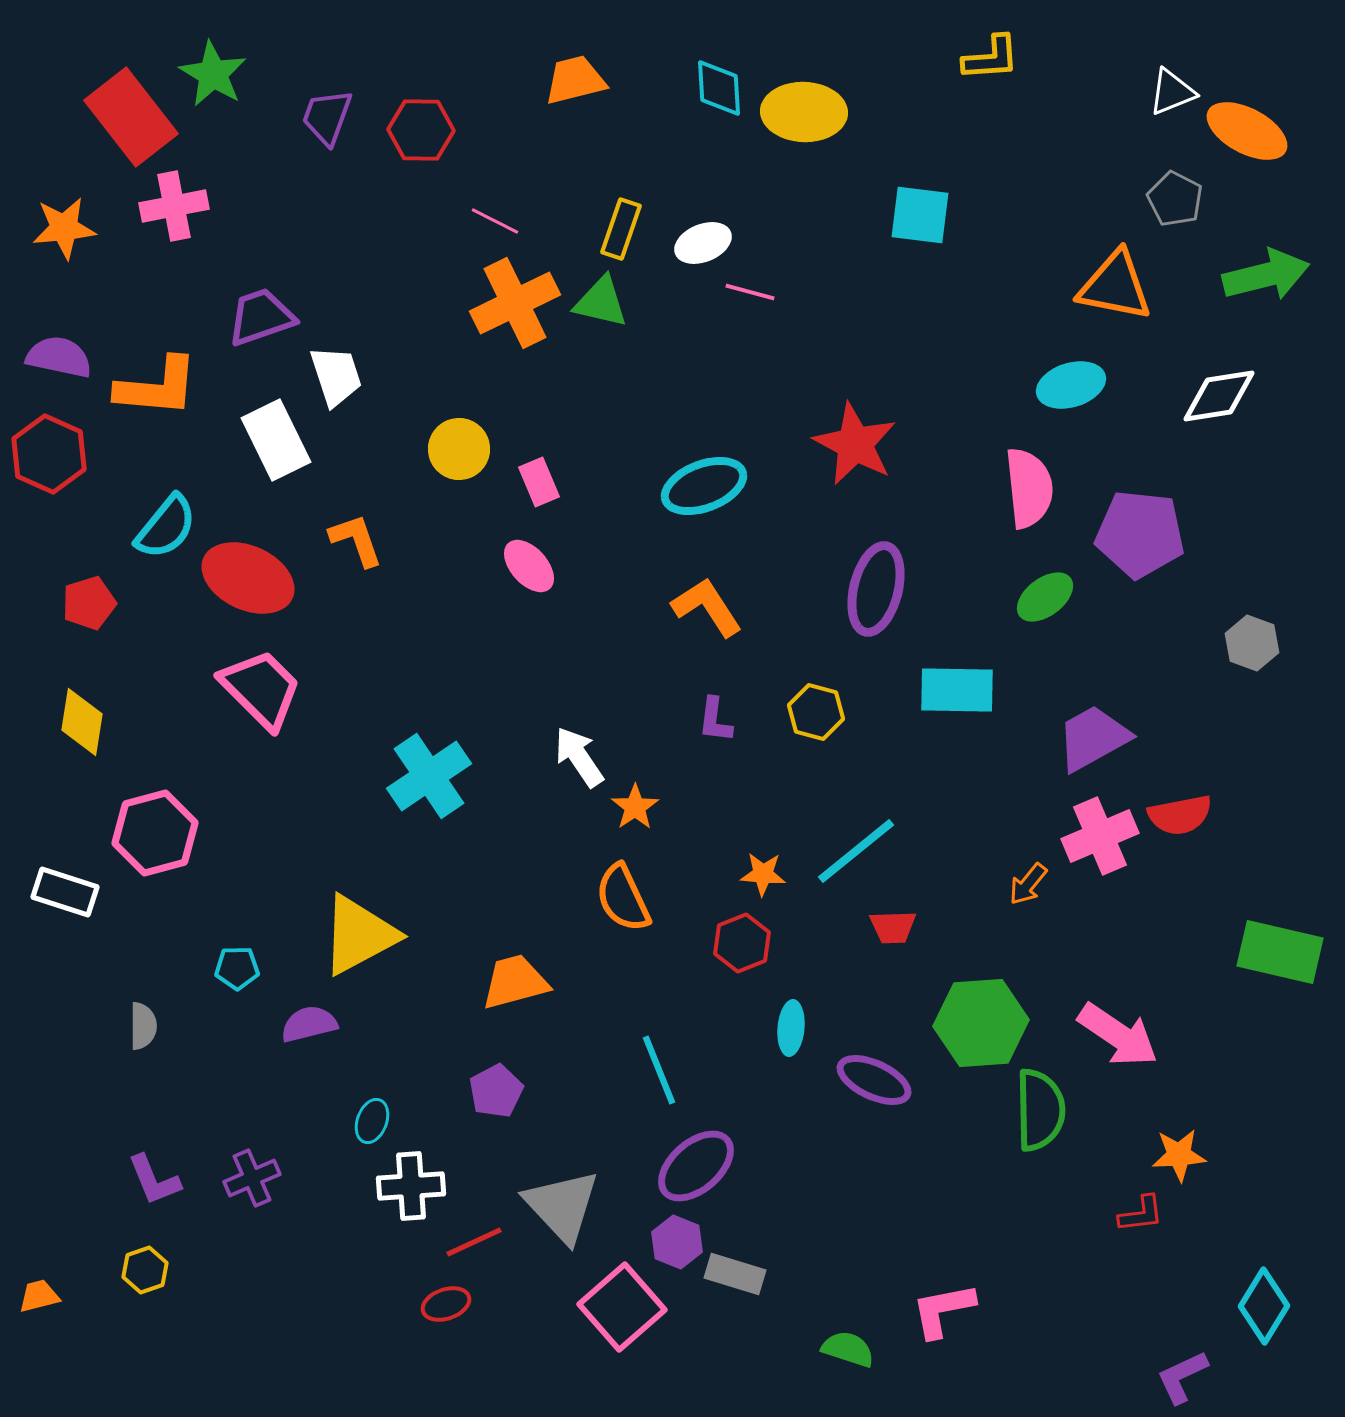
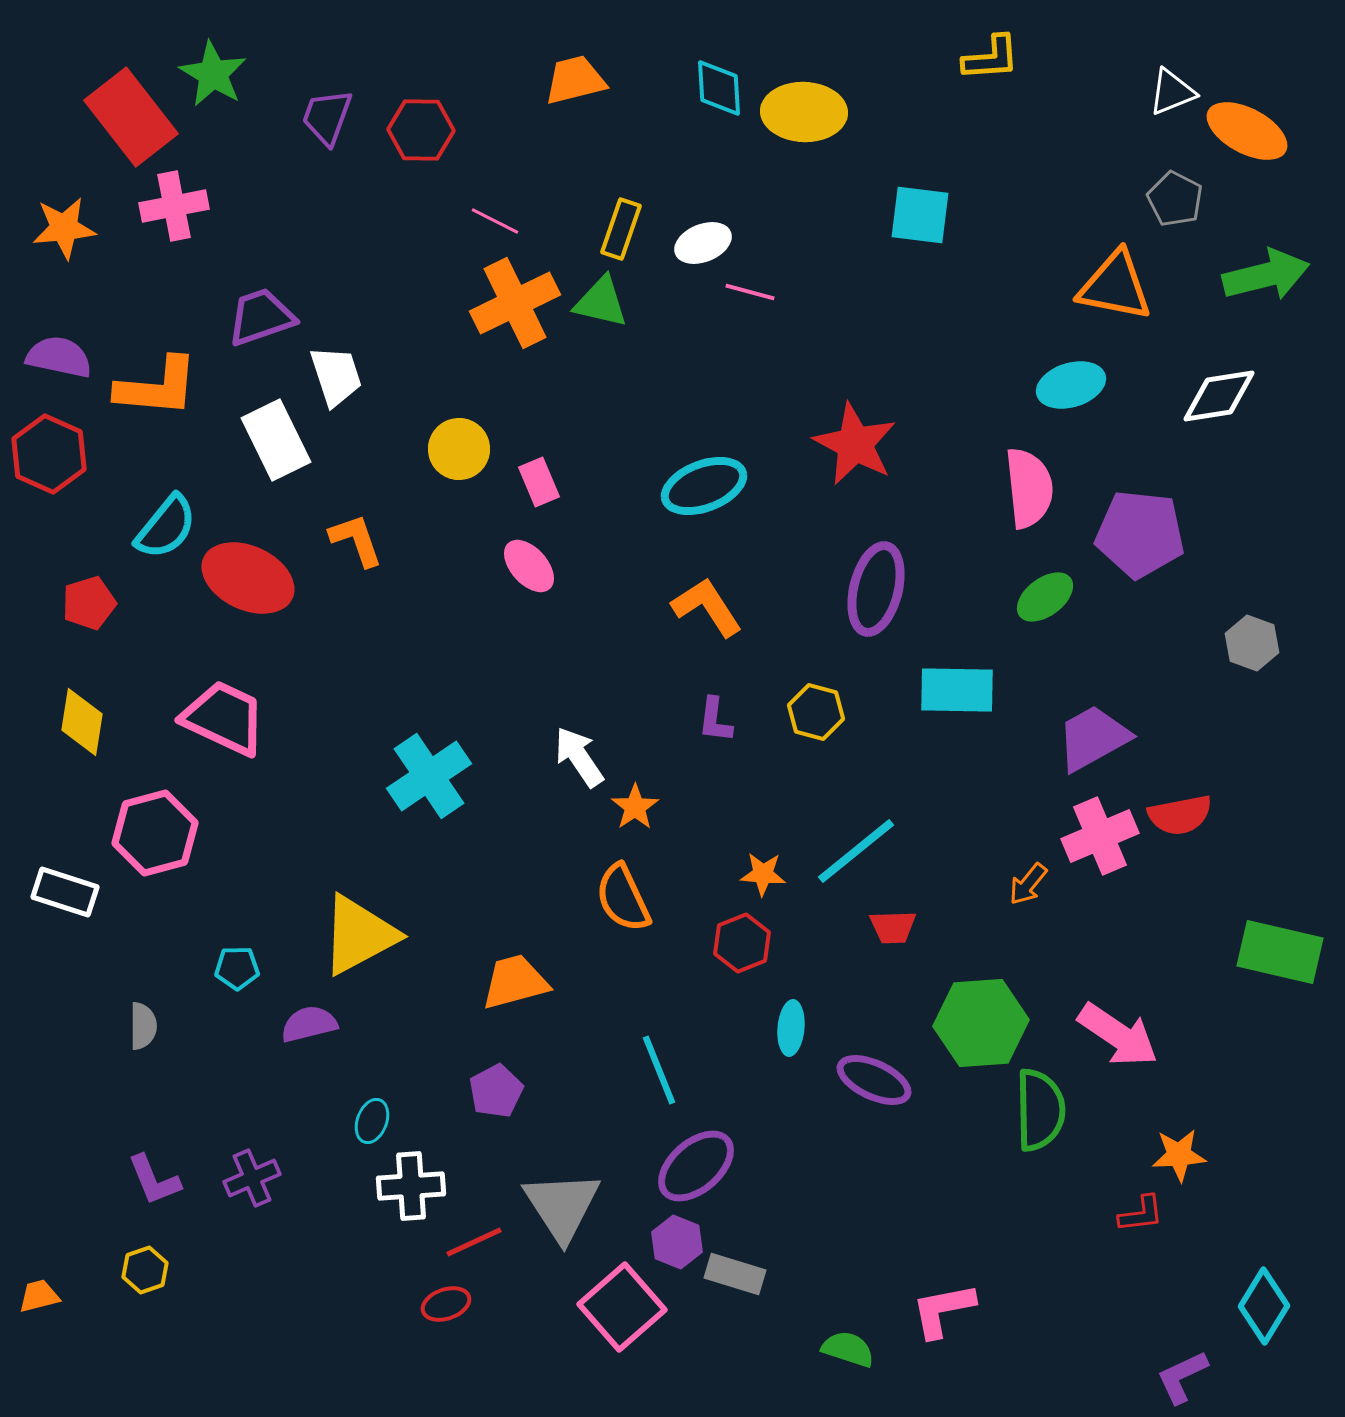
pink trapezoid at (261, 689): moved 37 px left, 29 px down; rotated 20 degrees counterclockwise
gray triangle at (562, 1206): rotated 10 degrees clockwise
